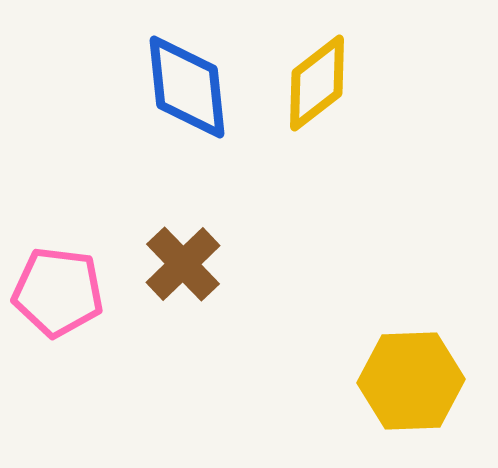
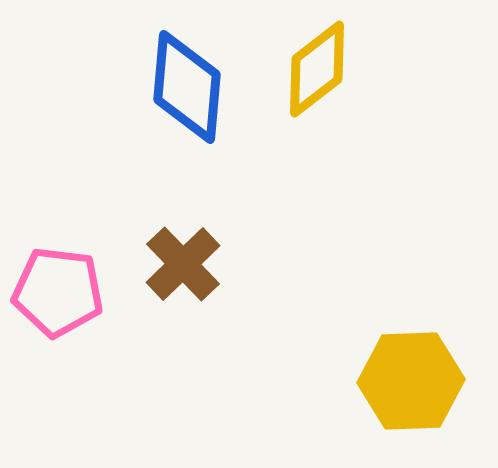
yellow diamond: moved 14 px up
blue diamond: rotated 11 degrees clockwise
